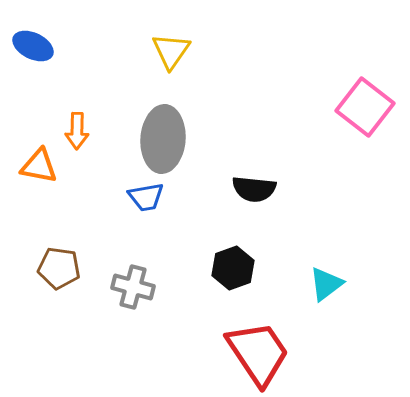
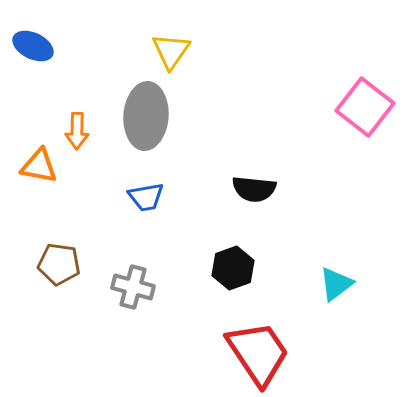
gray ellipse: moved 17 px left, 23 px up
brown pentagon: moved 4 px up
cyan triangle: moved 10 px right
